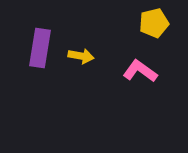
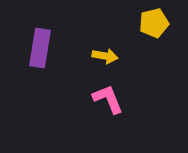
yellow arrow: moved 24 px right
pink L-shape: moved 32 px left, 28 px down; rotated 32 degrees clockwise
